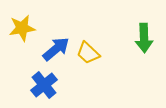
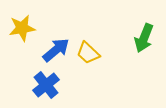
green arrow: rotated 24 degrees clockwise
blue arrow: moved 1 px down
blue cross: moved 2 px right
